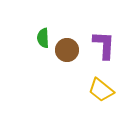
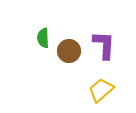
brown circle: moved 2 px right, 1 px down
yellow trapezoid: rotated 100 degrees clockwise
